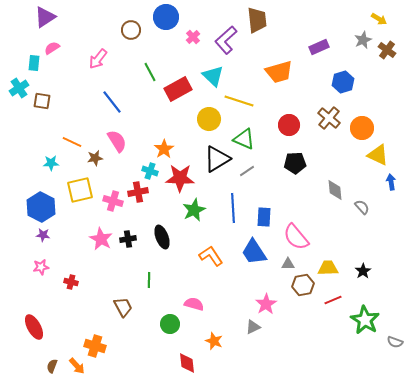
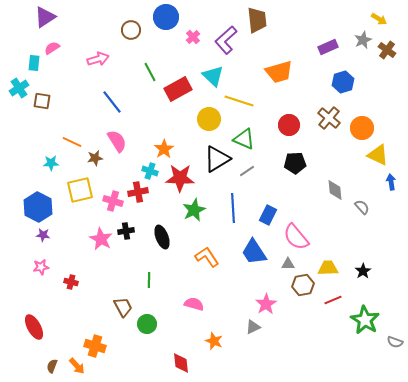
purple rectangle at (319, 47): moved 9 px right
pink arrow at (98, 59): rotated 145 degrees counterclockwise
blue hexagon at (41, 207): moved 3 px left
blue rectangle at (264, 217): moved 4 px right, 2 px up; rotated 24 degrees clockwise
black cross at (128, 239): moved 2 px left, 8 px up
orange L-shape at (211, 256): moved 4 px left, 1 px down
green circle at (170, 324): moved 23 px left
red diamond at (187, 363): moved 6 px left
